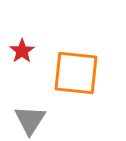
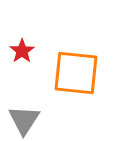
gray triangle: moved 6 px left
